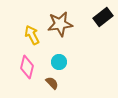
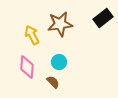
black rectangle: moved 1 px down
pink diamond: rotated 10 degrees counterclockwise
brown semicircle: moved 1 px right, 1 px up
